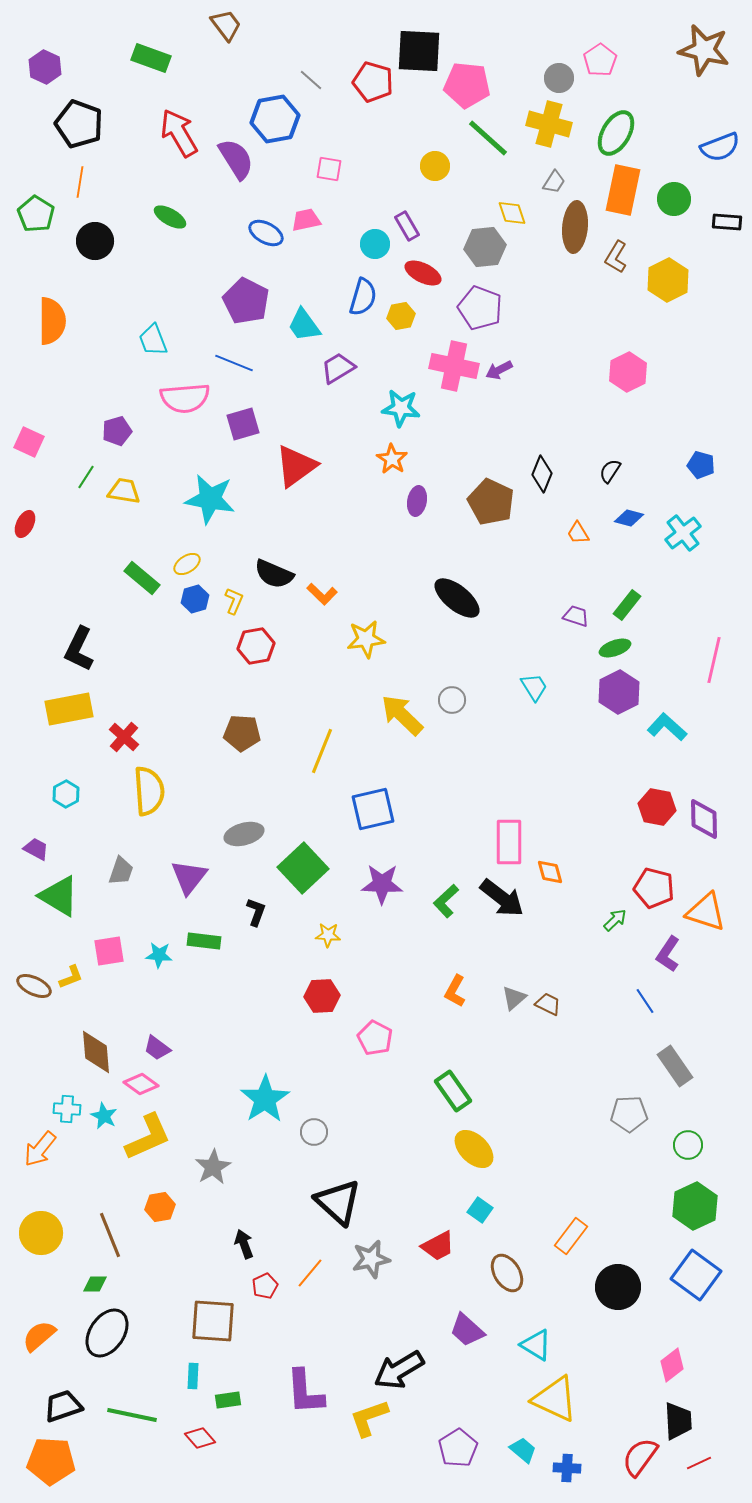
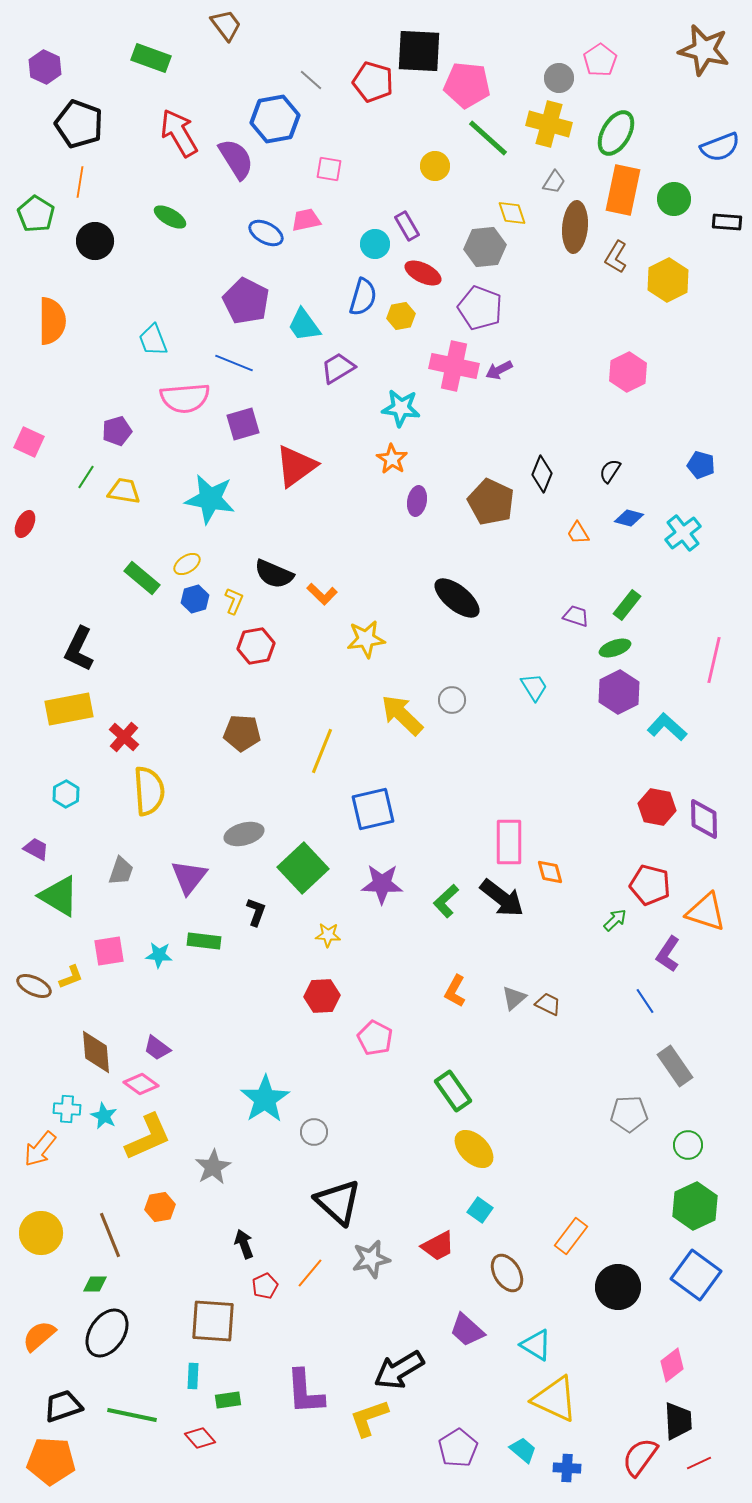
red pentagon at (654, 888): moved 4 px left, 3 px up
